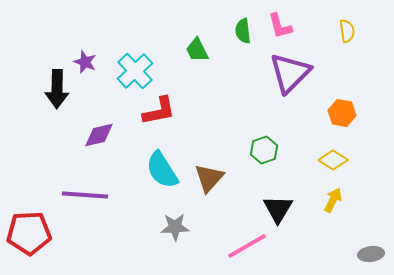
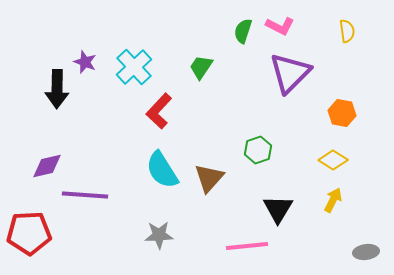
pink L-shape: rotated 48 degrees counterclockwise
green semicircle: rotated 25 degrees clockwise
green trapezoid: moved 4 px right, 17 px down; rotated 60 degrees clockwise
cyan cross: moved 1 px left, 4 px up
red L-shape: rotated 144 degrees clockwise
purple diamond: moved 52 px left, 31 px down
green hexagon: moved 6 px left
gray star: moved 16 px left, 8 px down
pink line: rotated 24 degrees clockwise
gray ellipse: moved 5 px left, 2 px up
